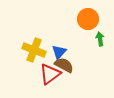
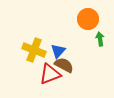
blue triangle: moved 1 px left, 1 px up
red triangle: rotated 15 degrees clockwise
